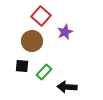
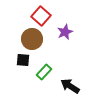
brown circle: moved 2 px up
black square: moved 1 px right, 6 px up
black arrow: moved 3 px right, 1 px up; rotated 30 degrees clockwise
